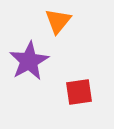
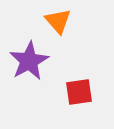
orange triangle: rotated 20 degrees counterclockwise
